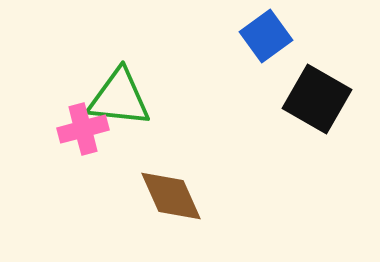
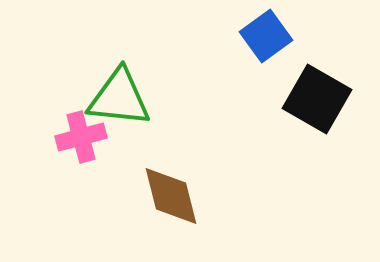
pink cross: moved 2 px left, 8 px down
brown diamond: rotated 10 degrees clockwise
